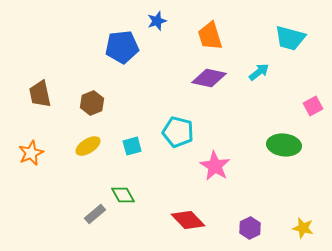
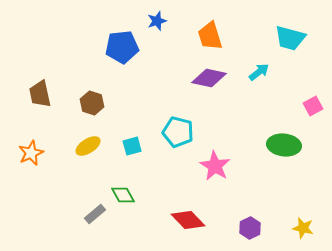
brown hexagon: rotated 20 degrees counterclockwise
